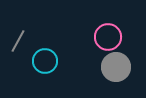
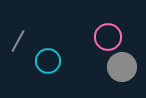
cyan circle: moved 3 px right
gray circle: moved 6 px right
